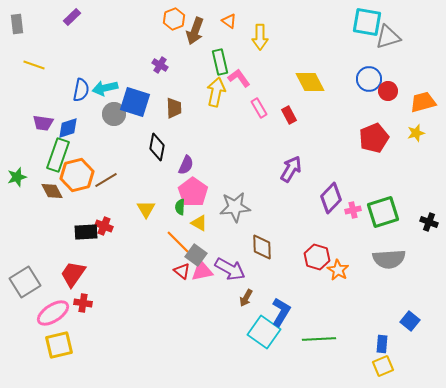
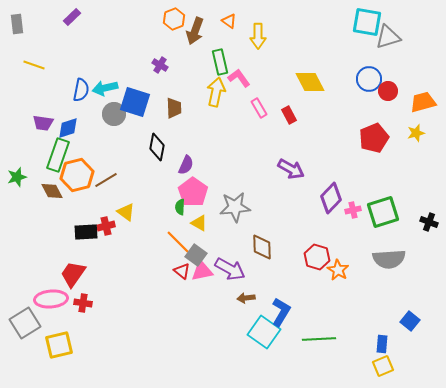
yellow arrow at (260, 37): moved 2 px left, 1 px up
purple arrow at (291, 169): rotated 88 degrees clockwise
yellow triangle at (146, 209): moved 20 px left, 3 px down; rotated 24 degrees counterclockwise
red cross at (104, 226): moved 2 px right; rotated 36 degrees counterclockwise
gray square at (25, 282): moved 41 px down
brown arrow at (246, 298): rotated 54 degrees clockwise
pink ellipse at (53, 313): moved 2 px left, 14 px up; rotated 28 degrees clockwise
